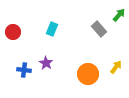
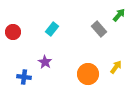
cyan rectangle: rotated 16 degrees clockwise
purple star: moved 1 px left, 1 px up
blue cross: moved 7 px down
